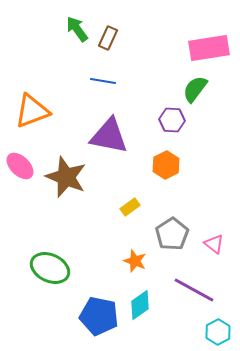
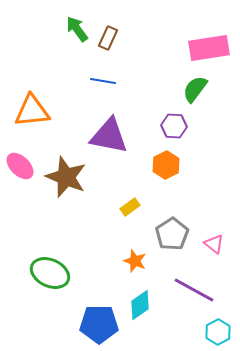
orange triangle: rotated 15 degrees clockwise
purple hexagon: moved 2 px right, 6 px down
green ellipse: moved 5 px down
blue pentagon: moved 8 px down; rotated 12 degrees counterclockwise
